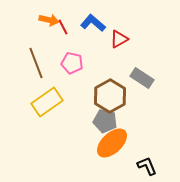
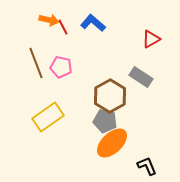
red triangle: moved 32 px right
pink pentagon: moved 11 px left, 4 px down
gray rectangle: moved 1 px left, 1 px up
yellow rectangle: moved 1 px right, 15 px down
